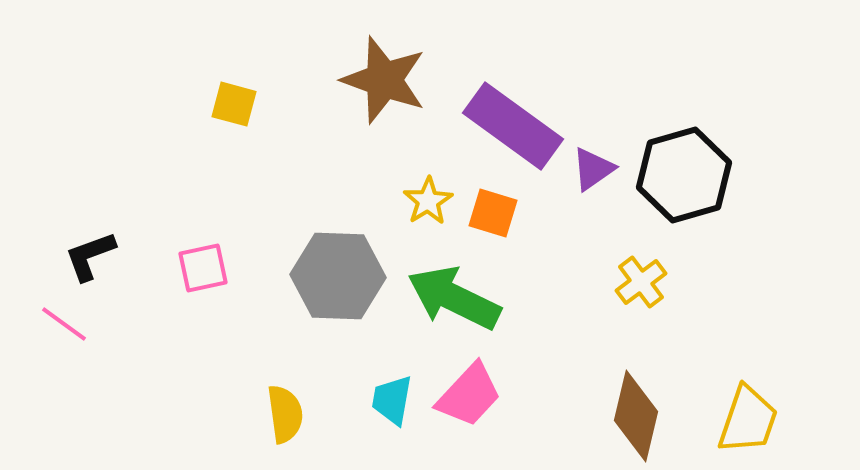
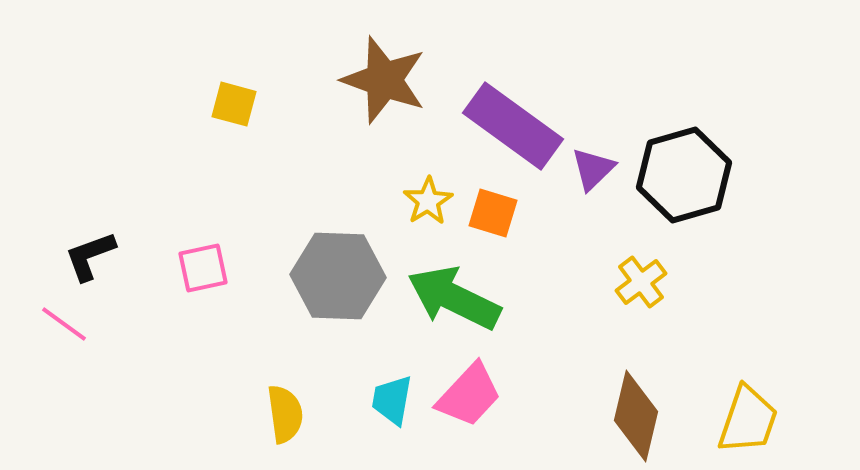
purple triangle: rotated 9 degrees counterclockwise
